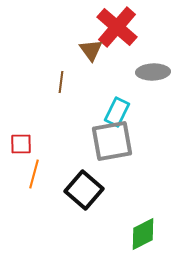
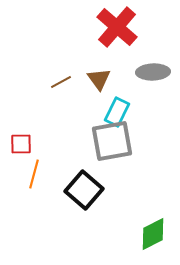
brown triangle: moved 8 px right, 29 px down
brown line: rotated 55 degrees clockwise
green diamond: moved 10 px right
